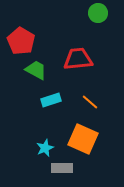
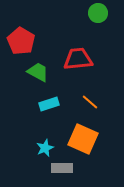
green trapezoid: moved 2 px right, 2 px down
cyan rectangle: moved 2 px left, 4 px down
